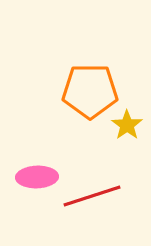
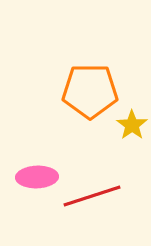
yellow star: moved 5 px right
